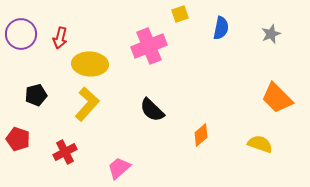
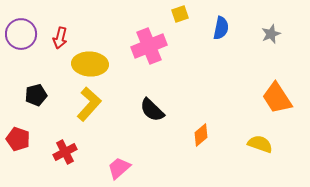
orange trapezoid: rotated 12 degrees clockwise
yellow L-shape: moved 2 px right
